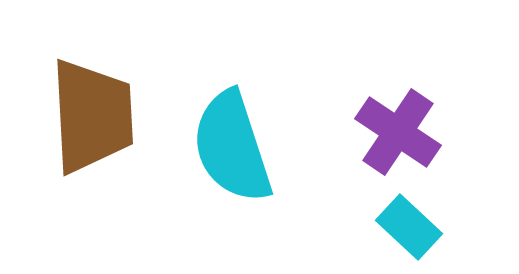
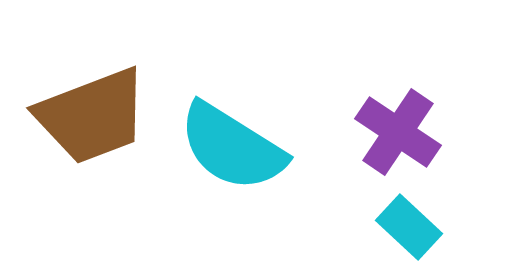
brown trapezoid: rotated 72 degrees clockwise
cyan semicircle: rotated 40 degrees counterclockwise
